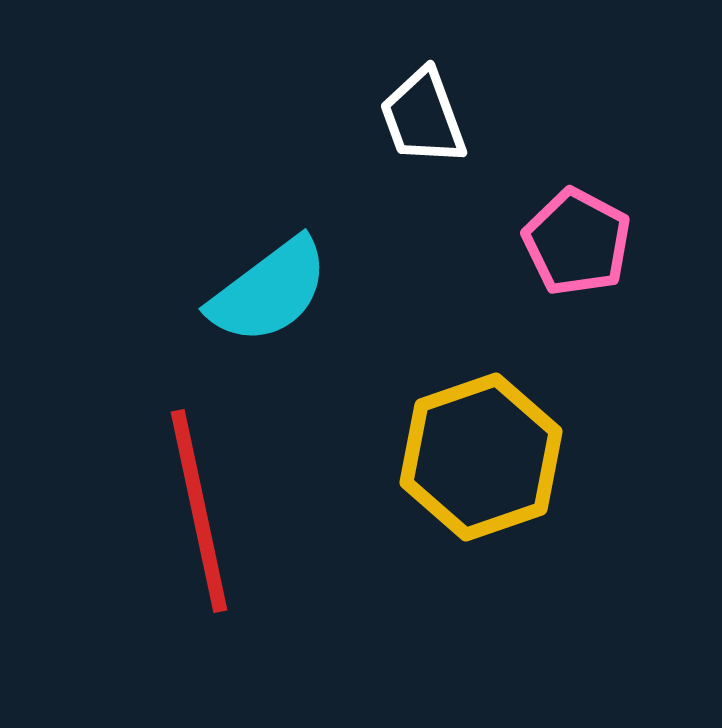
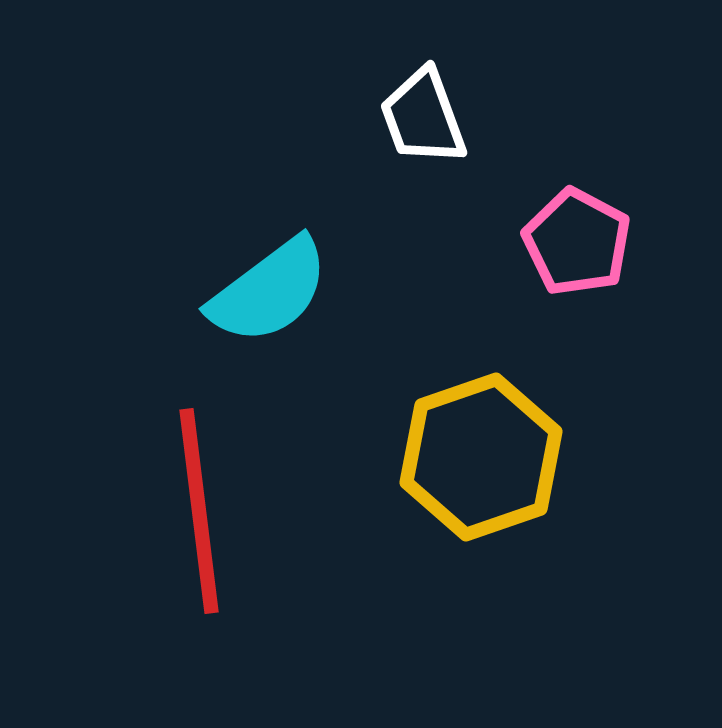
red line: rotated 5 degrees clockwise
